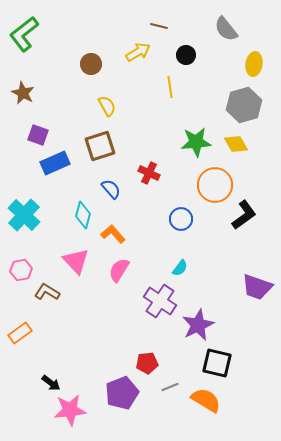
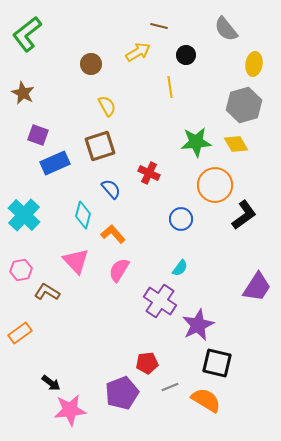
green L-shape: moved 3 px right
purple trapezoid: rotated 76 degrees counterclockwise
